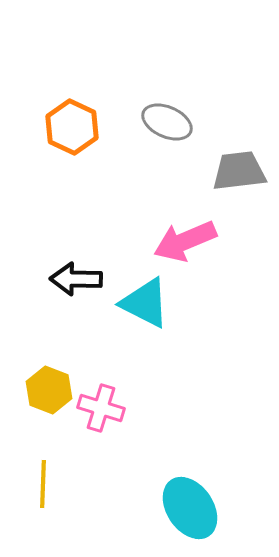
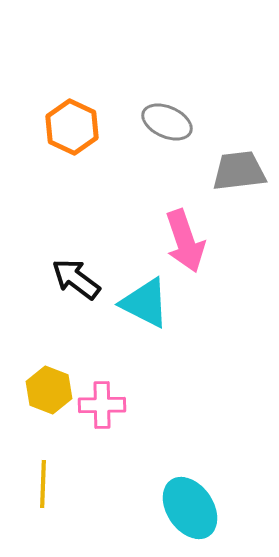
pink arrow: rotated 86 degrees counterclockwise
black arrow: rotated 36 degrees clockwise
pink cross: moved 1 px right, 3 px up; rotated 18 degrees counterclockwise
